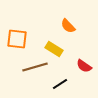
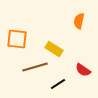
orange semicircle: moved 11 px right, 5 px up; rotated 56 degrees clockwise
red semicircle: moved 1 px left, 4 px down
black line: moved 2 px left
